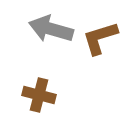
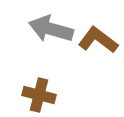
brown L-shape: moved 2 px left, 2 px down; rotated 54 degrees clockwise
